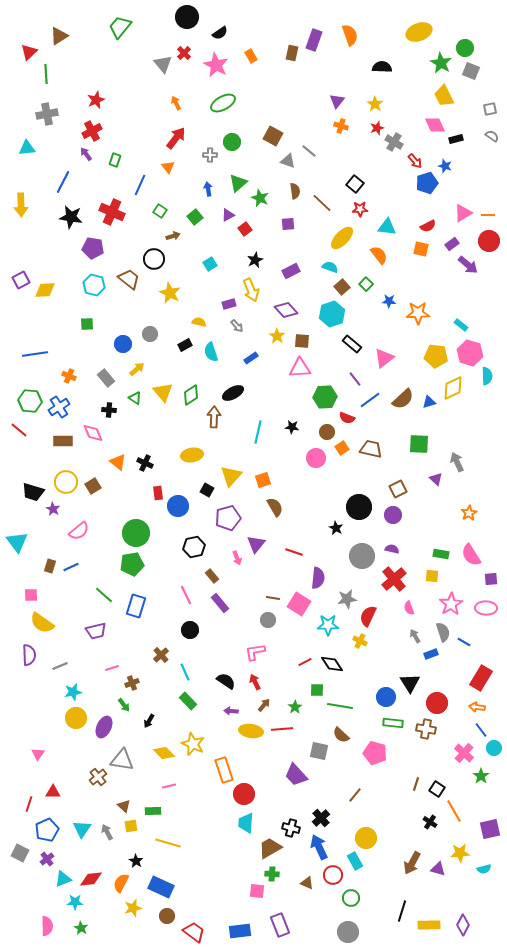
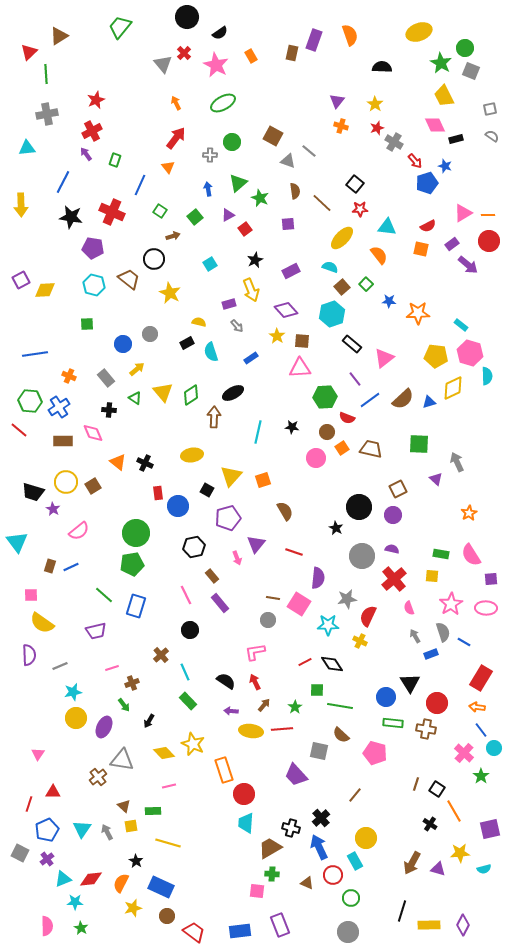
black rectangle at (185, 345): moved 2 px right, 2 px up
brown semicircle at (275, 507): moved 10 px right, 4 px down
black cross at (430, 822): moved 2 px down
